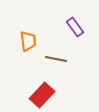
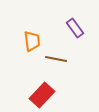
purple rectangle: moved 1 px down
orange trapezoid: moved 4 px right
